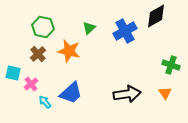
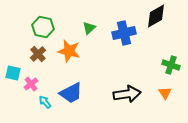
blue cross: moved 1 px left, 2 px down; rotated 15 degrees clockwise
blue trapezoid: rotated 15 degrees clockwise
